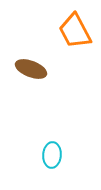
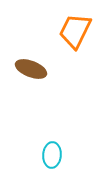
orange trapezoid: rotated 54 degrees clockwise
